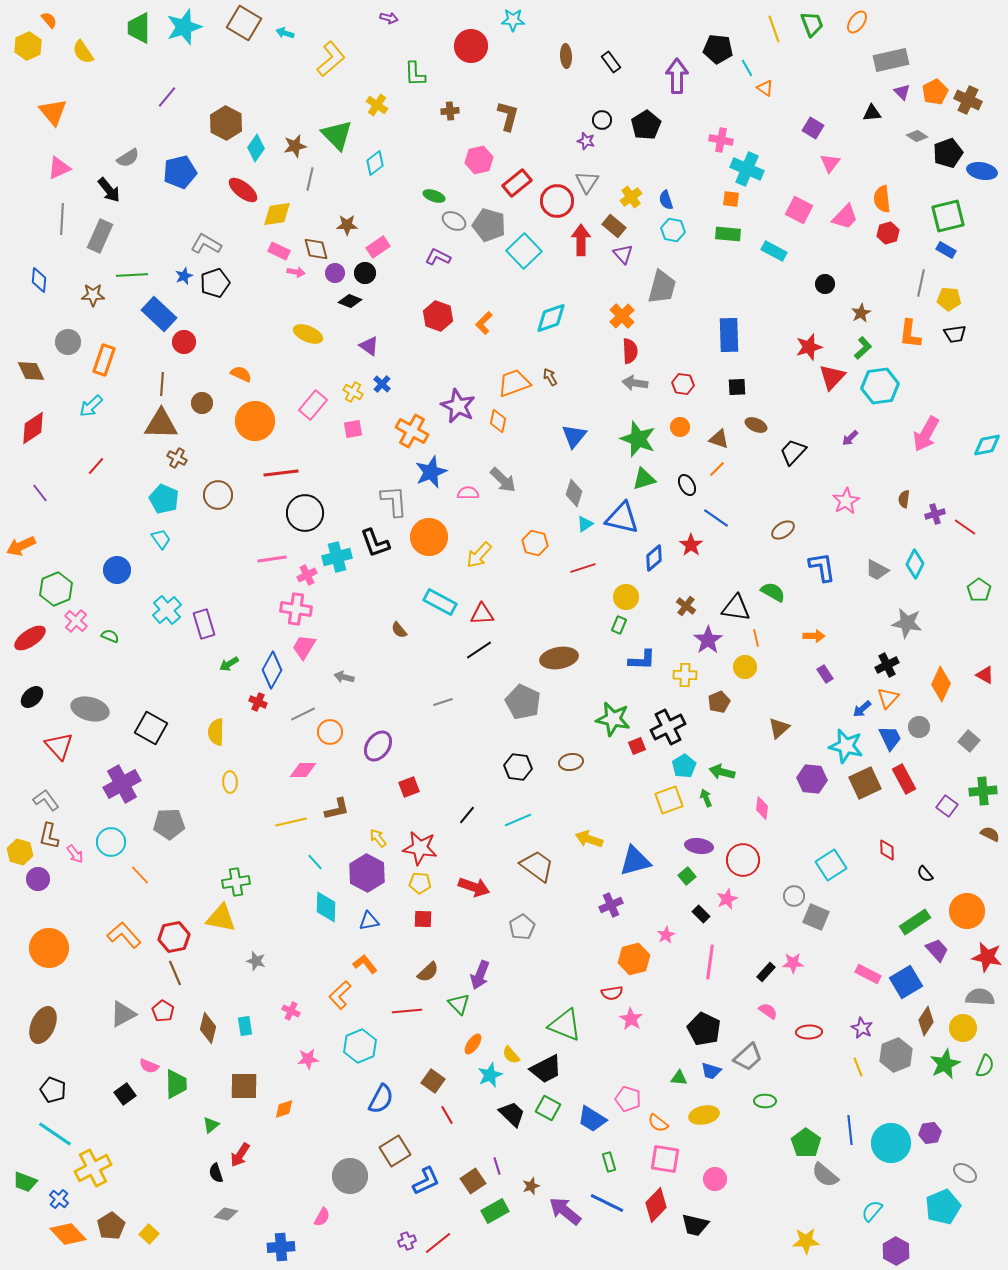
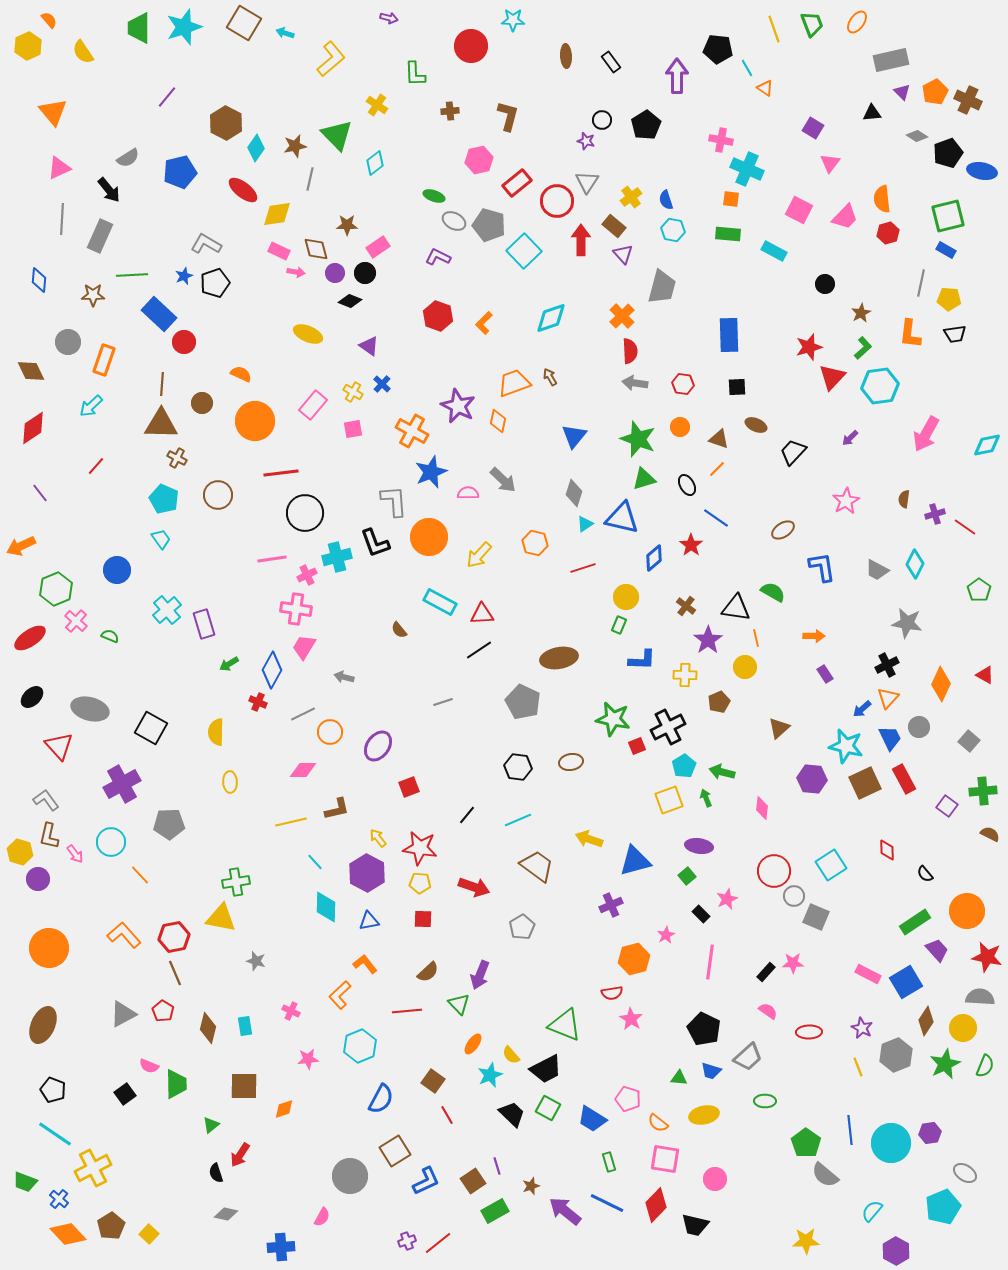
red circle at (743, 860): moved 31 px right, 11 px down
